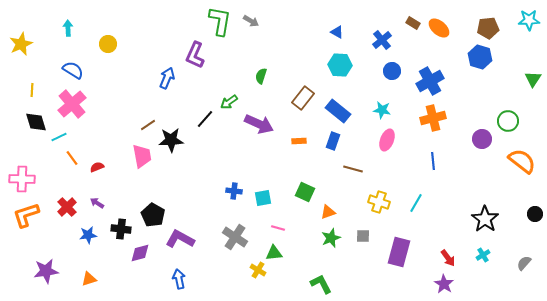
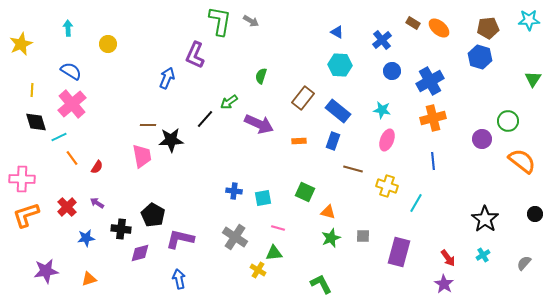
blue semicircle at (73, 70): moved 2 px left, 1 px down
brown line at (148, 125): rotated 35 degrees clockwise
red semicircle at (97, 167): rotated 144 degrees clockwise
yellow cross at (379, 202): moved 8 px right, 16 px up
orange triangle at (328, 212): rotated 35 degrees clockwise
blue star at (88, 235): moved 2 px left, 3 px down
purple L-shape at (180, 239): rotated 16 degrees counterclockwise
